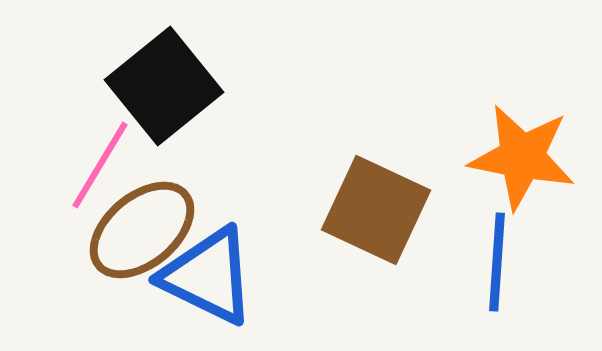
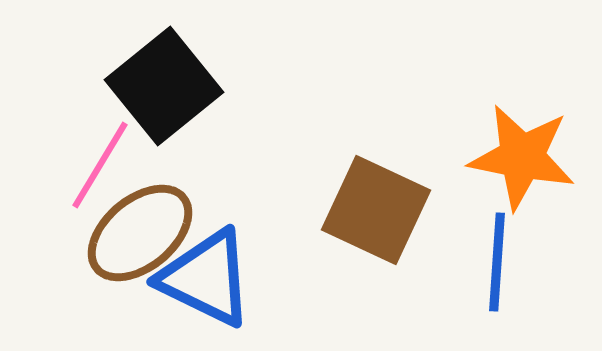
brown ellipse: moved 2 px left, 3 px down
blue triangle: moved 2 px left, 2 px down
